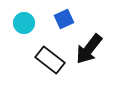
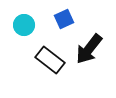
cyan circle: moved 2 px down
